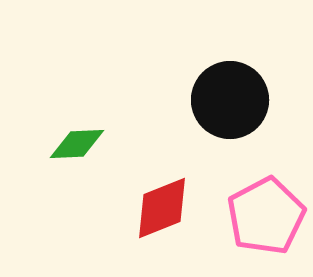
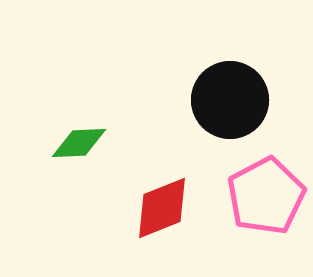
green diamond: moved 2 px right, 1 px up
pink pentagon: moved 20 px up
